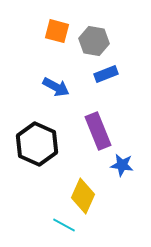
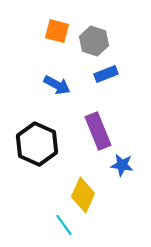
gray hexagon: rotated 8 degrees clockwise
blue arrow: moved 1 px right, 2 px up
yellow diamond: moved 1 px up
cyan line: rotated 25 degrees clockwise
